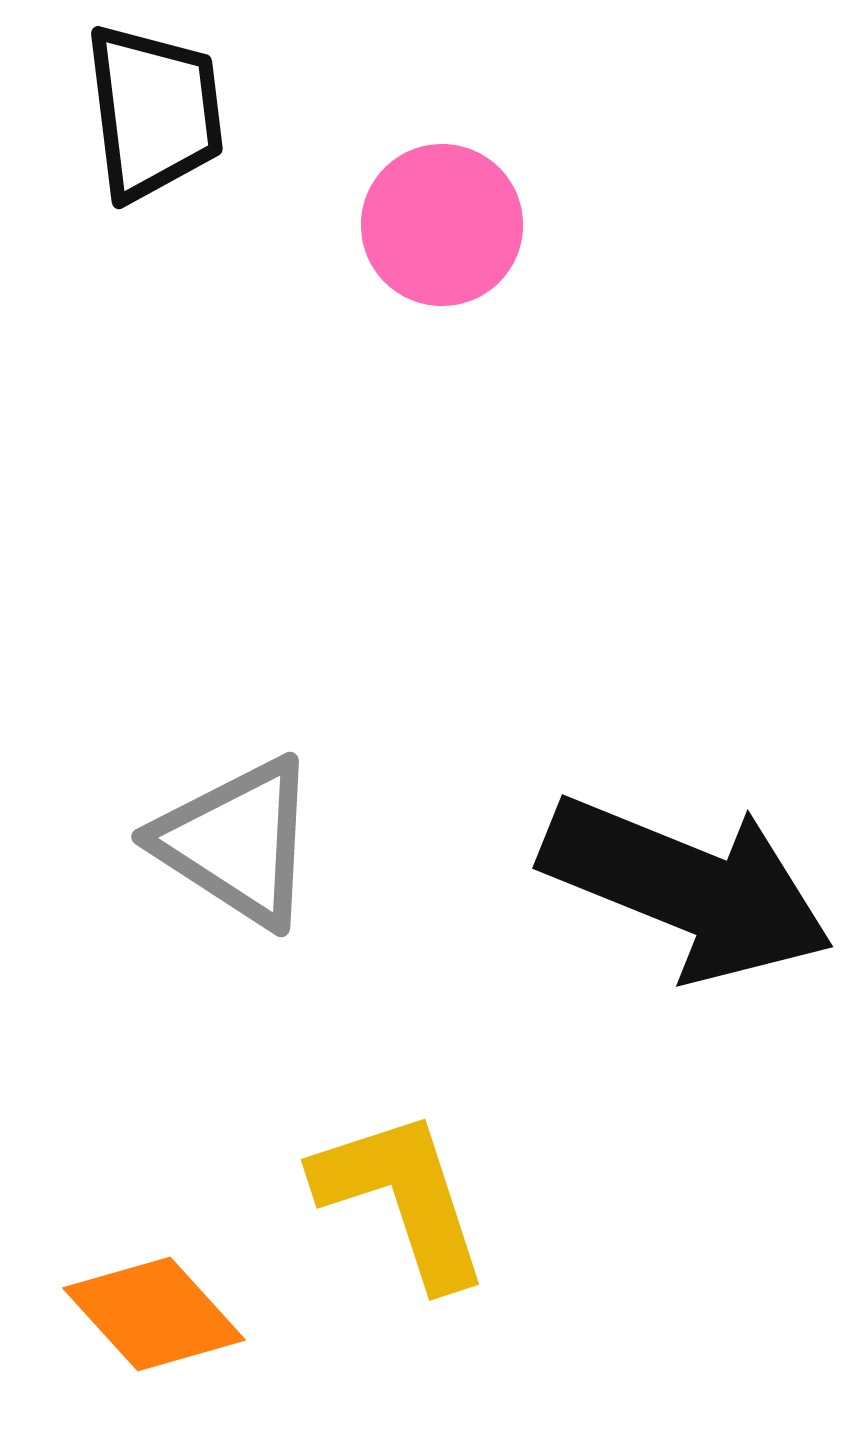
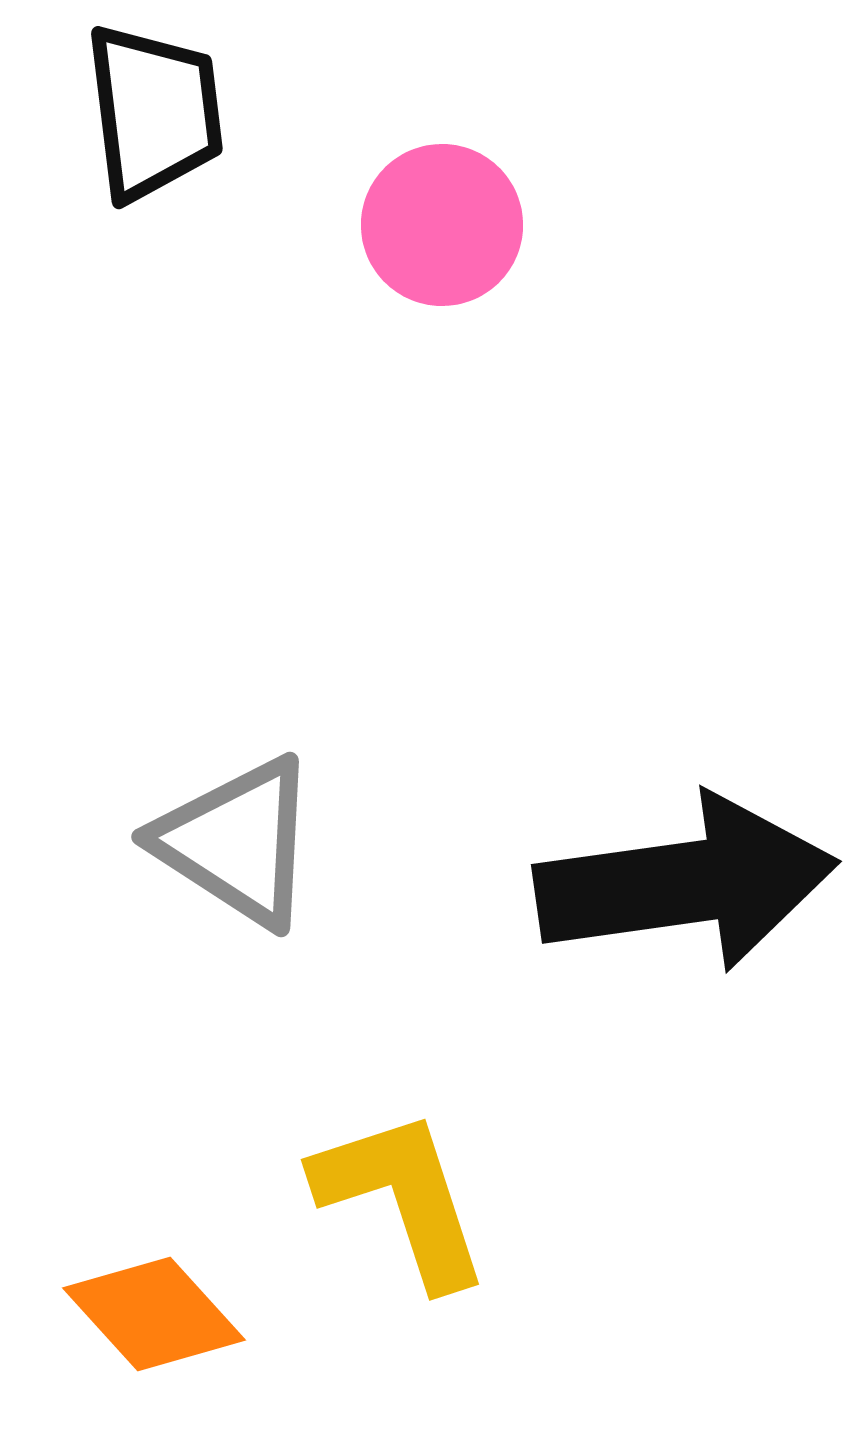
black arrow: moved 1 px left, 5 px up; rotated 30 degrees counterclockwise
